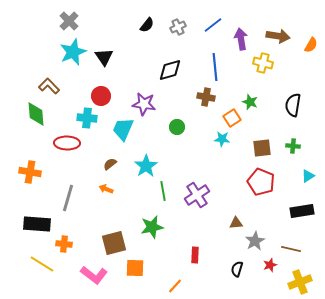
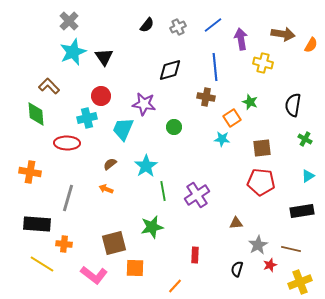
brown arrow at (278, 36): moved 5 px right, 2 px up
cyan cross at (87, 118): rotated 18 degrees counterclockwise
green circle at (177, 127): moved 3 px left
green cross at (293, 146): moved 12 px right, 7 px up; rotated 24 degrees clockwise
red pentagon at (261, 182): rotated 16 degrees counterclockwise
gray star at (255, 241): moved 3 px right, 4 px down
